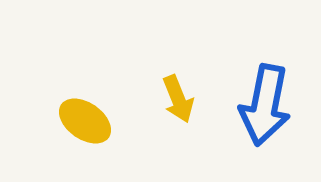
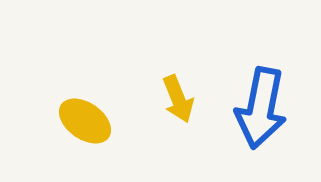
blue arrow: moved 4 px left, 3 px down
